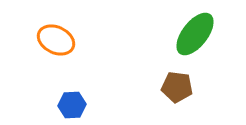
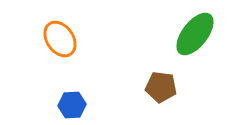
orange ellipse: moved 4 px right, 1 px up; rotated 30 degrees clockwise
brown pentagon: moved 16 px left
